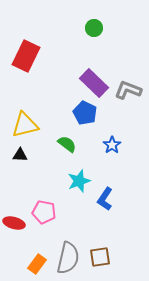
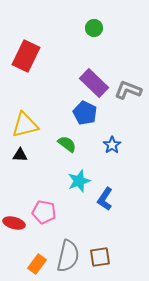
gray semicircle: moved 2 px up
